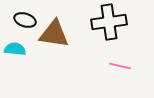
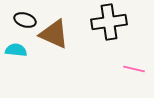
brown triangle: rotated 16 degrees clockwise
cyan semicircle: moved 1 px right, 1 px down
pink line: moved 14 px right, 3 px down
